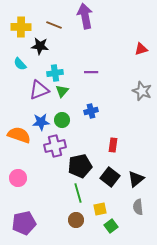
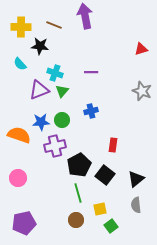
cyan cross: rotated 28 degrees clockwise
black pentagon: moved 1 px left, 1 px up; rotated 15 degrees counterclockwise
black square: moved 5 px left, 2 px up
gray semicircle: moved 2 px left, 2 px up
